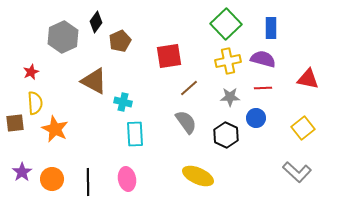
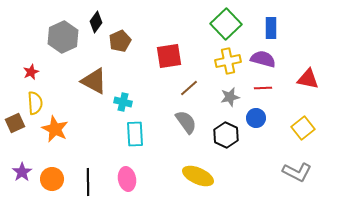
gray star: rotated 12 degrees counterclockwise
brown square: rotated 18 degrees counterclockwise
gray L-shape: rotated 16 degrees counterclockwise
